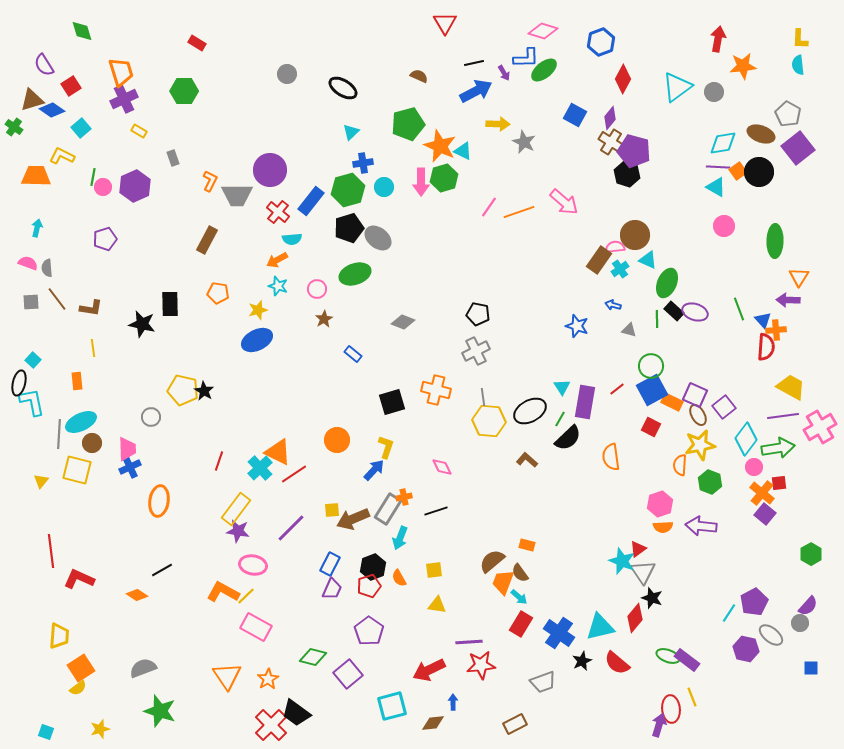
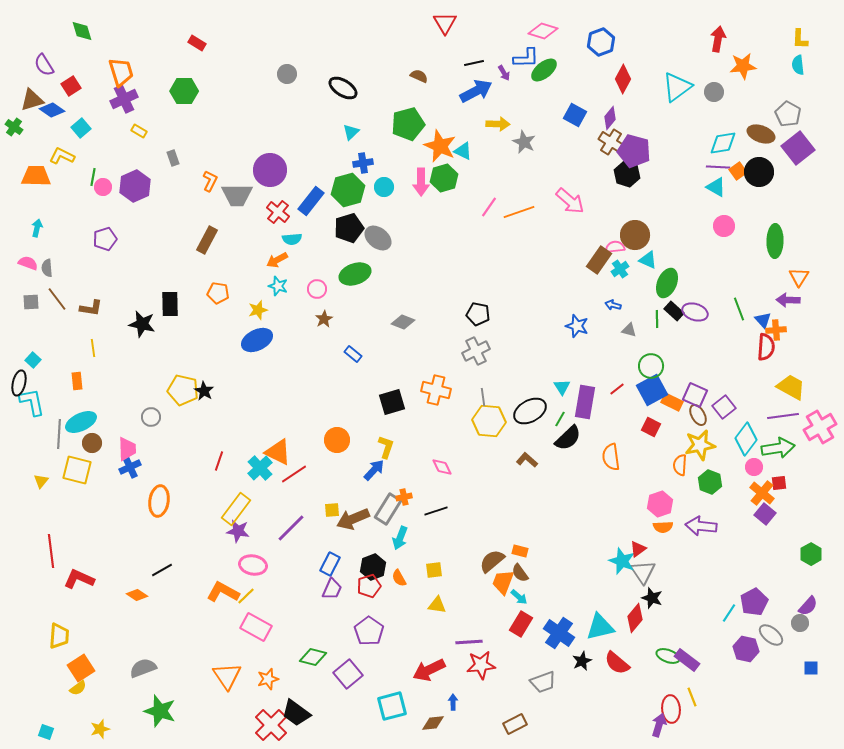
pink arrow at (564, 202): moved 6 px right, 1 px up
orange rectangle at (527, 545): moved 7 px left, 6 px down
orange star at (268, 679): rotated 15 degrees clockwise
